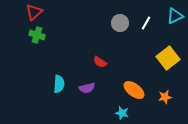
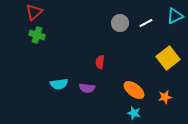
white line: rotated 32 degrees clockwise
red semicircle: rotated 64 degrees clockwise
cyan semicircle: rotated 78 degrees clockwise
purple semicircle: rotated 21 degrees clockwise
cyan star: moved 12 px right
